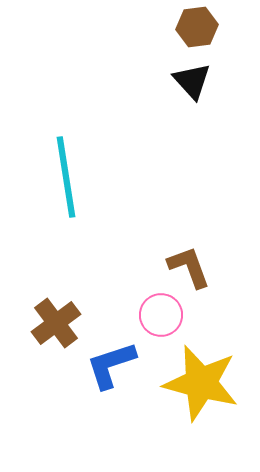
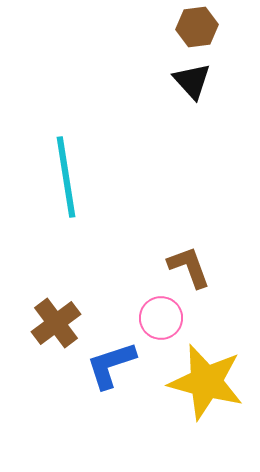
pink circle: moved 3 px down
yellow star: moved 5 px right, 1 px up
